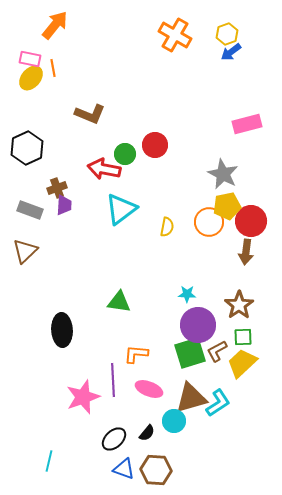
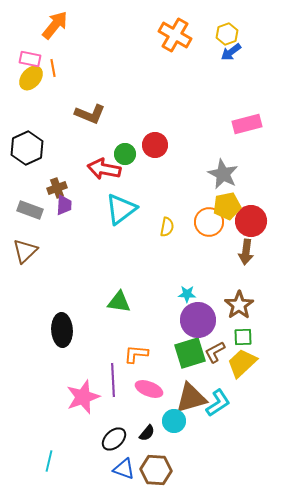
purple circle at (198, 325): moved 5 px up
brown L-shape at (217, 351): moved 2 px left, 1 px down
